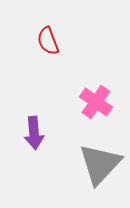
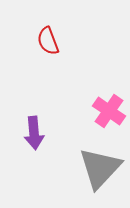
pink cross: moved 13 px right, 9 px down
gray triangle: moved 4 px down
